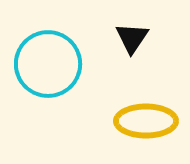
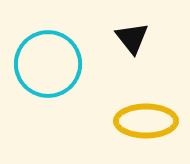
black triangle: rotated 12 degrees counterclockwise
